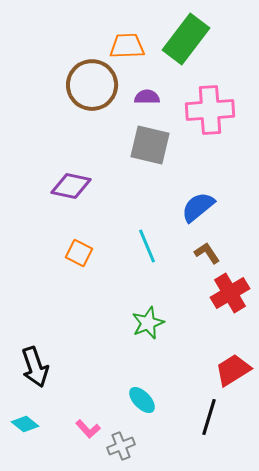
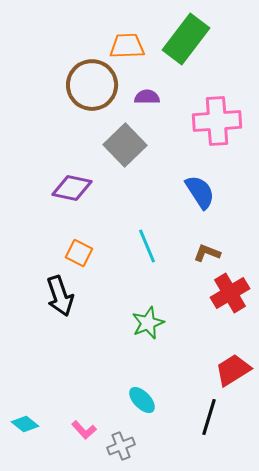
pink cross: moved 7 px right, 11 px down
gray square: moved 25 px left; rotated 33 degrees clockwise
purple diamond: moved 1 px right, 2 px down
blue semicircle: moved 2 px right, 15 px up; rotated 96 degrees clockwise
brown L-shape: rotated 36 degrees counterclockwise
black arrow: moved 25 px right, 71 px up
pink L-shape: moved 4 px left, 1 px down
